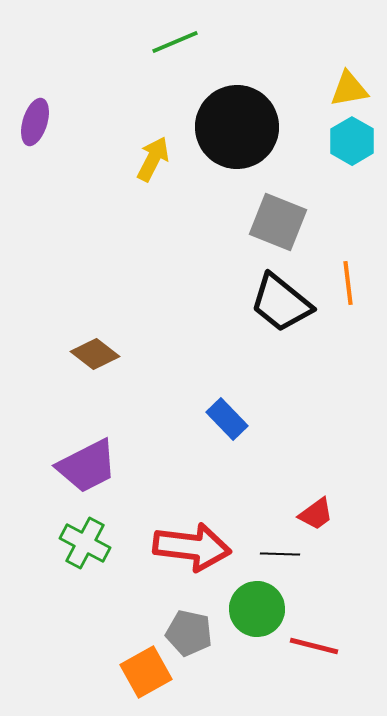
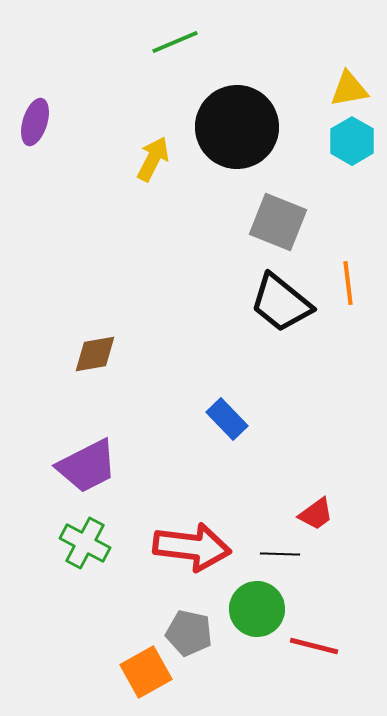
brown diamond: rotated 48 degrees counterclockwise
